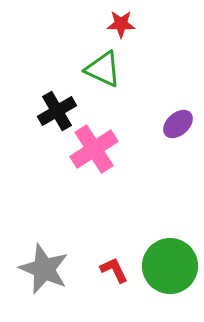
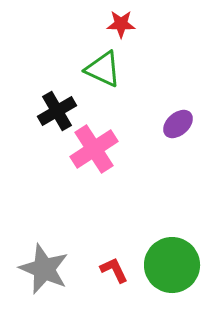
green circle: moved 2 px right, 1 px up
